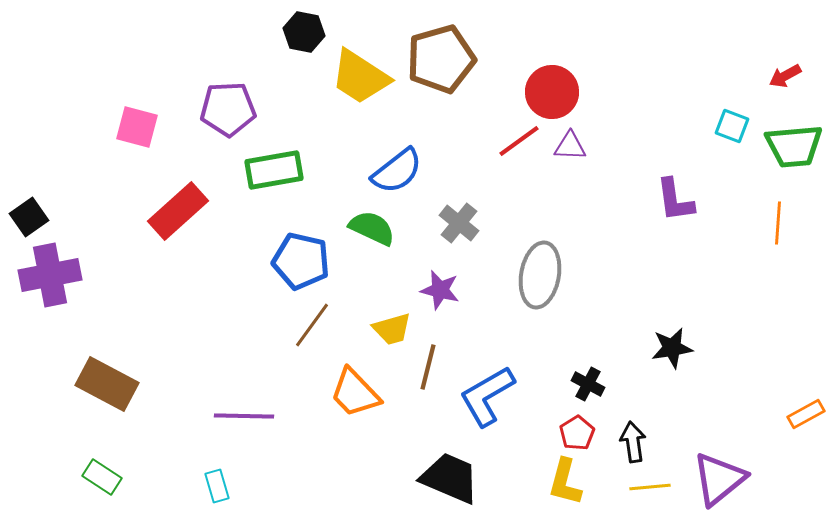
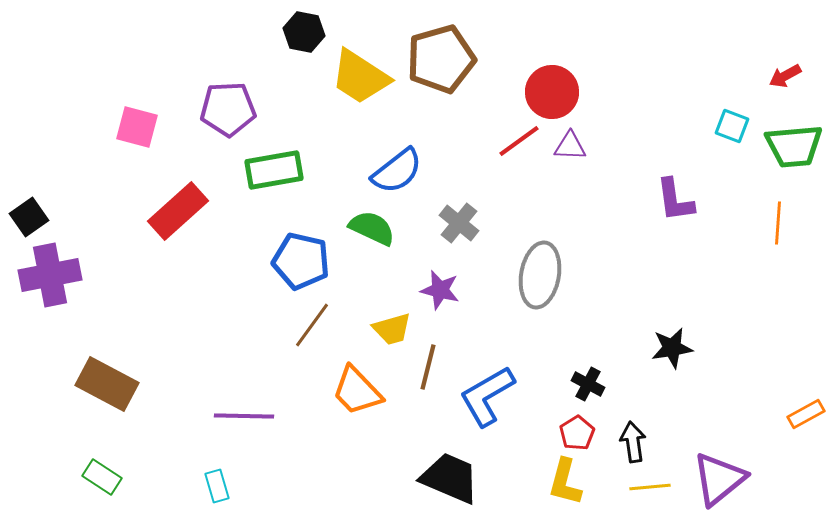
orange trapezoid at (355, 393): moved 2 px right, 2 px up
